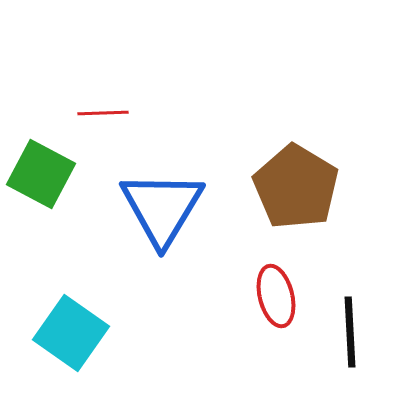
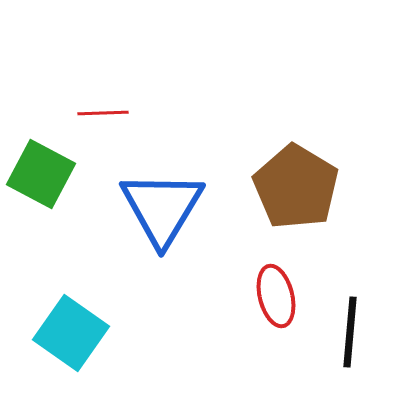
black line: rotated 8 degrees clockwise
